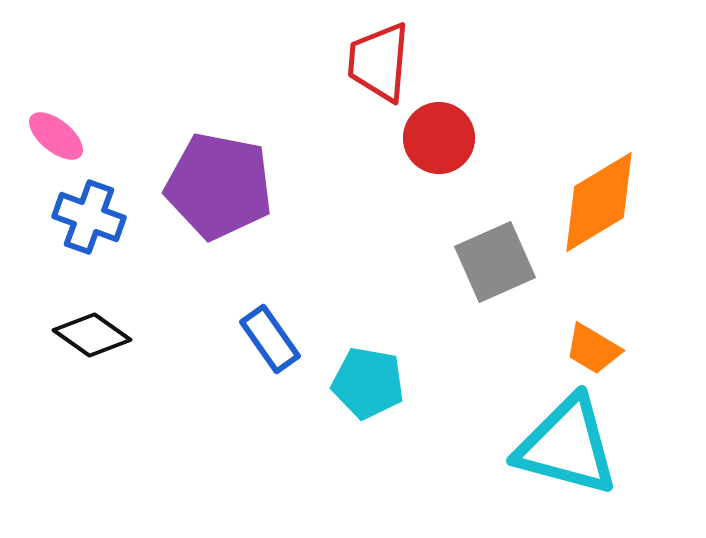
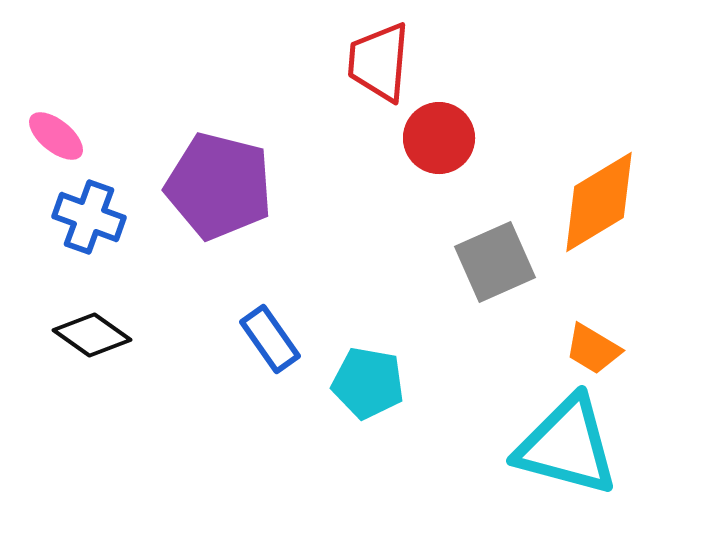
purple pentagon: rotated 3 degrees clockwise
